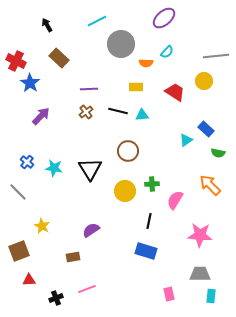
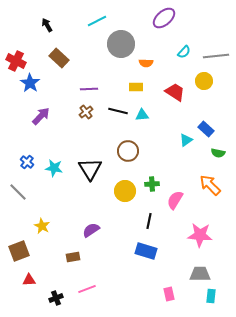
cyan semicircle at (167, 52): moved 17 px right
